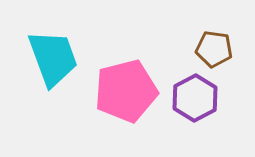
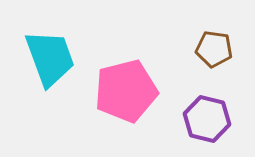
cyan trapezoid: moved 3 px left
purple hexagon: moved 12 px right, 21 px down; rotated 18 degrees counterclockwise
